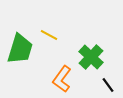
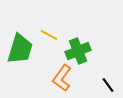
green cross: moved 13 px left, 6 px up; rotated 25 degrees clockwise
orange L-shape: moved 1 px up
